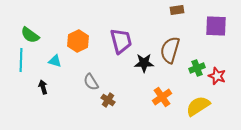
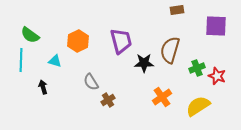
brown cross: rotated 24 degrees clockwise
